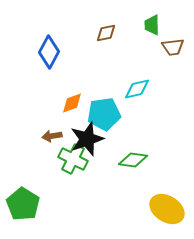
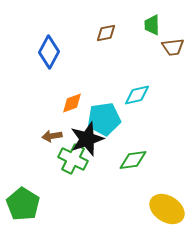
cyan diamond: moved 6 px down
cyan pentagon: moved 5 px down
green diamond: rotated 16 degrees counterclockwise
